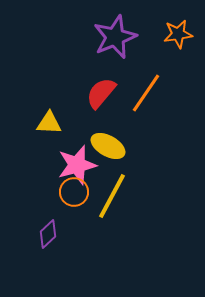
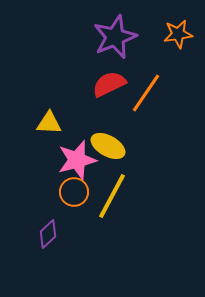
red semicircle: moved 8 px right, 9 px up; rotated 24 degrees clockwise
pink star: moved 5 px up
